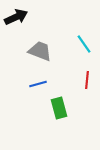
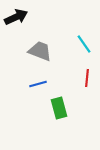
red line: moved 2 px up
